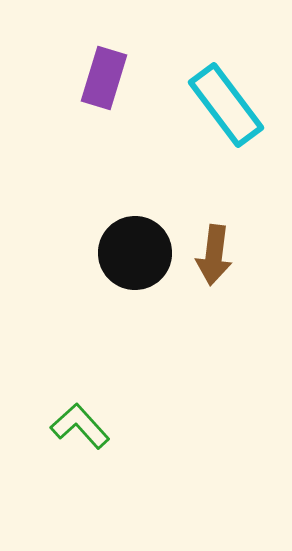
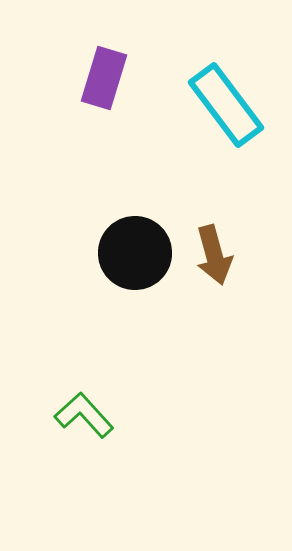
brown arrow: rotated 22 degrees counterclockwise
green L-shape: moved 4 px right, 11 px up
